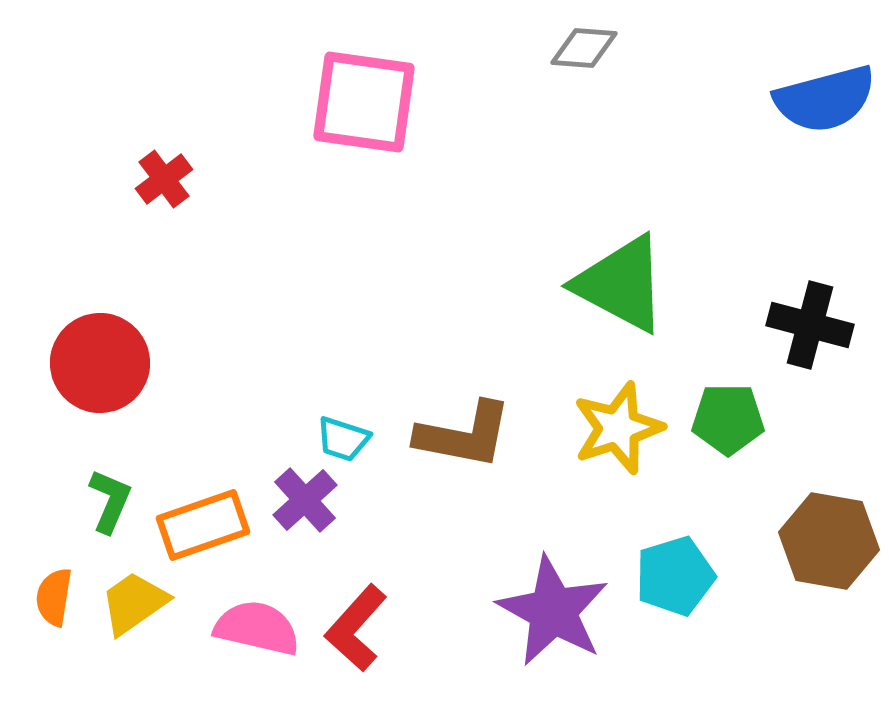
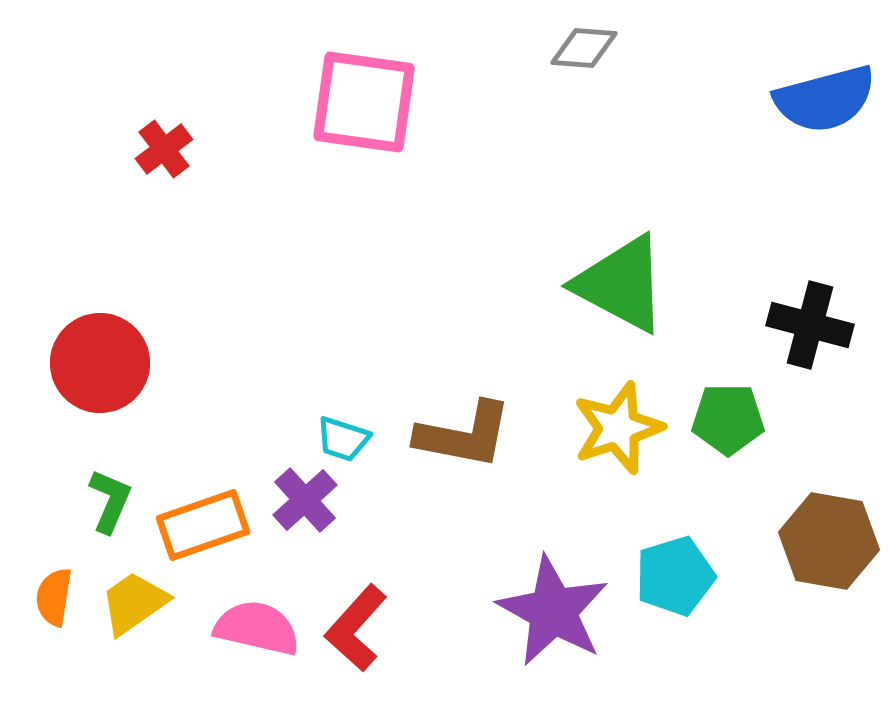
red cross: moved 30 px up
